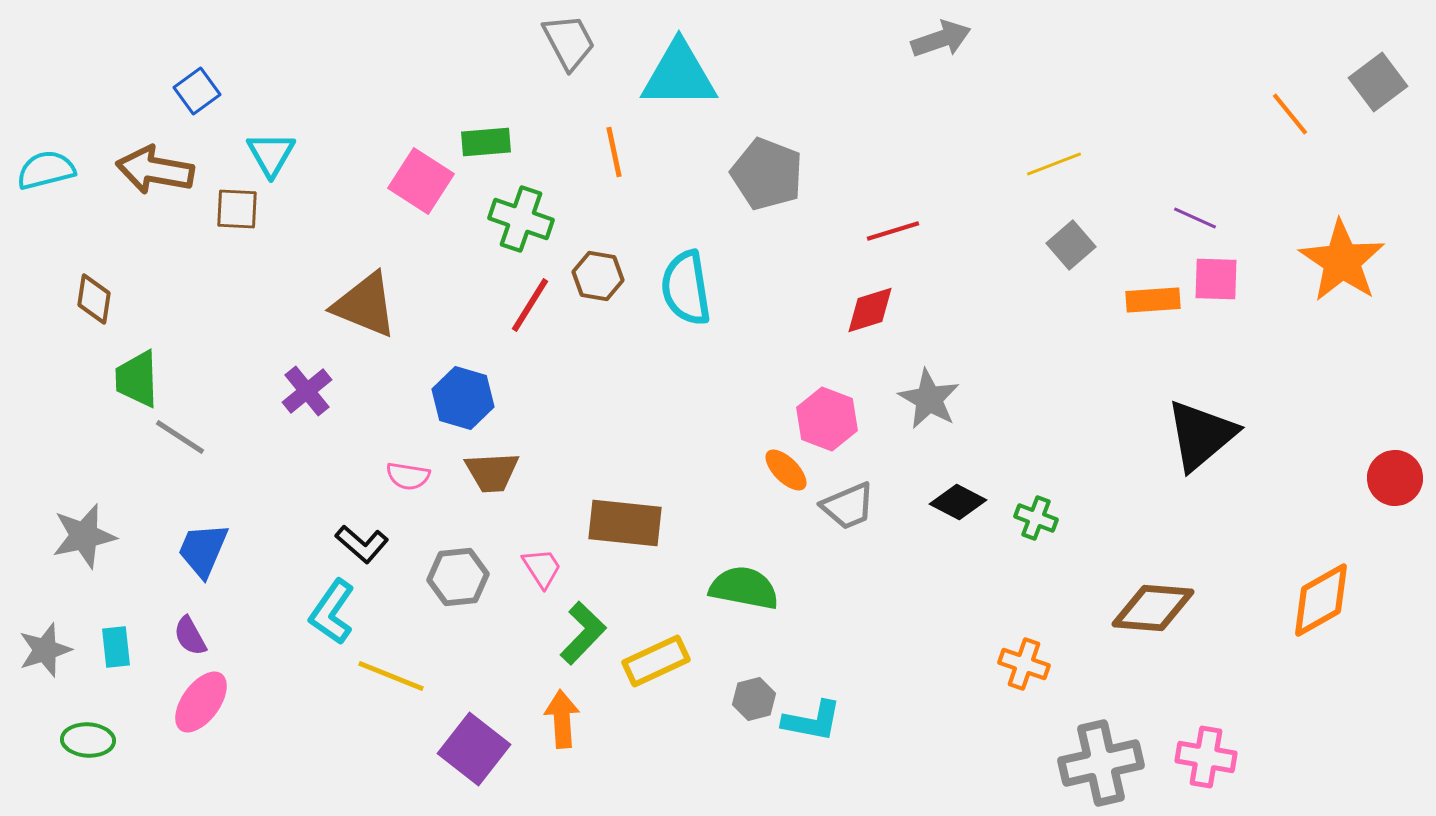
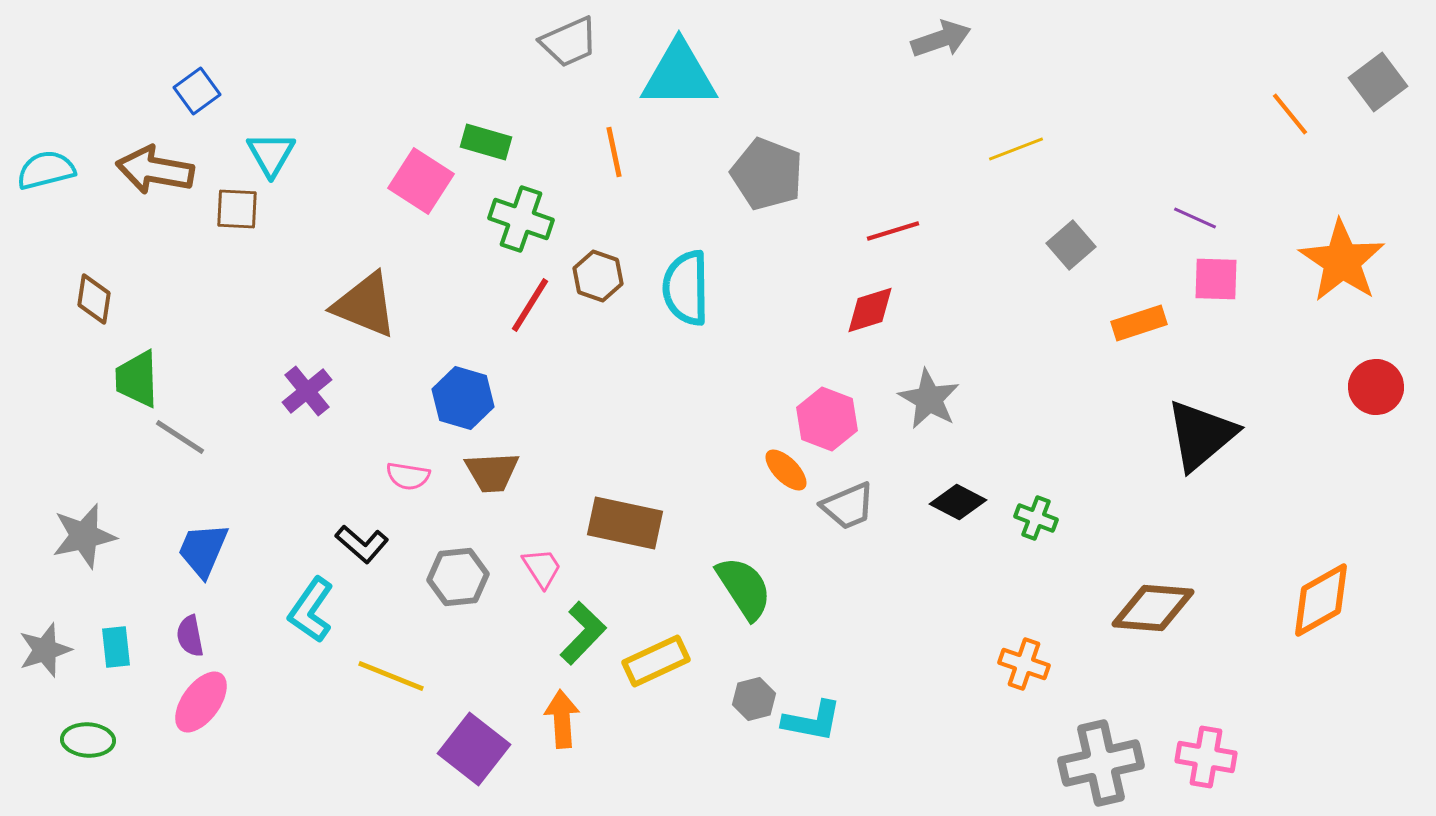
gray trapezoid at (569, 42): rotated 94 degrees clockwise
green rectangle at (486, 142): rotated 21 degrees clockwise
yellow line at (1054, 164): moved 38 px left, 15 px up
brown hexagon at (598, 276): rotated 9 degrees clockwise
cyan semicircle at (686, 288): rotated 8 degrees clockwise
orange rectangle at (1153, 300): moved 14 px left, 23 px down; rotated 14 degrees counterclockwise
red circle at (1395, 478): moved 19 px left, 91 px up
brown rectangle at (625, 523): rotated 6 degrees clockwise
green semicircle at (744, 588): rotated 46 degrees clockwise
cyan L-shape at (332, 612): moved 21 px left, 2 px up
purple semicircle at (190, 636): rotated 18 degrees clockwise
